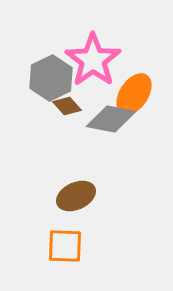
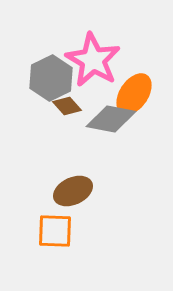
pink star: rotated 6 degrees counterclockwise
brown ellipse: moved 3 px left, 5 px up
orange square: moved 10 px left, 15 px up
